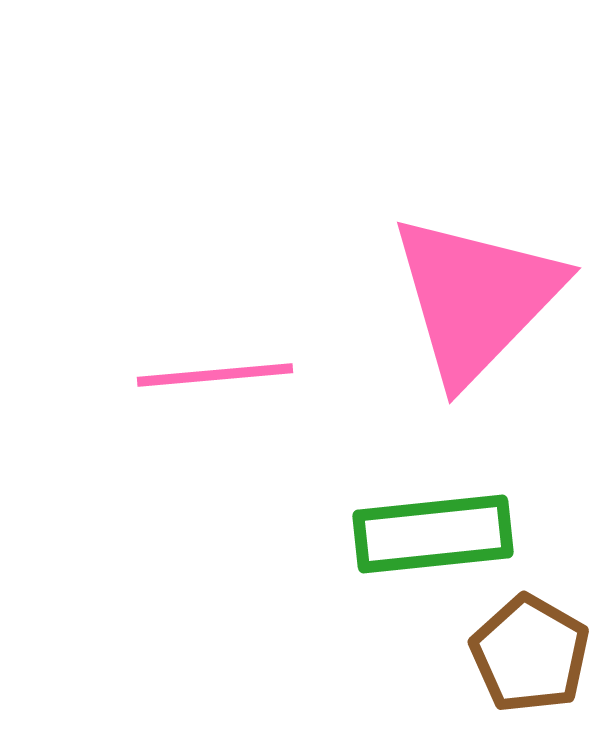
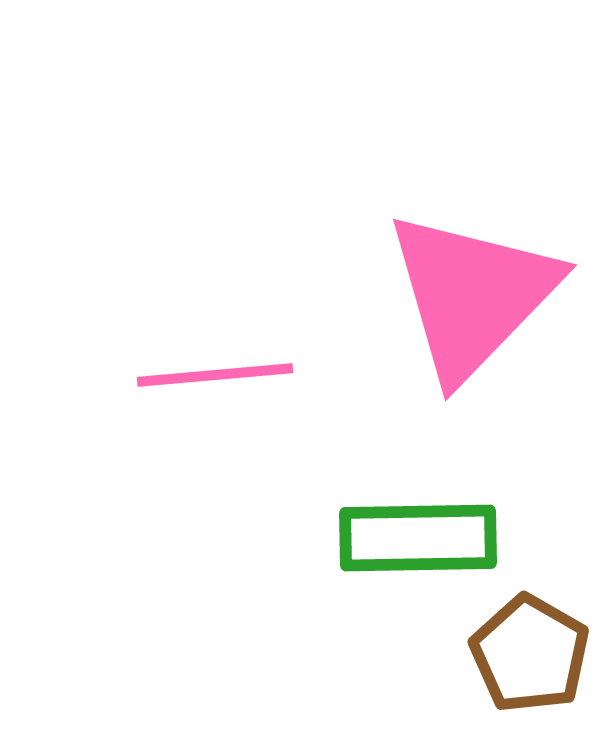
pink triangle: moved 4 px left, 3 px up
green rectangle: moved 15 px left, 4 px down; rotated 5 degrees clockwise
